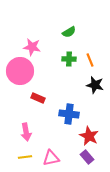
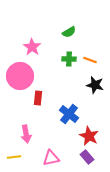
pink star: rotated 24 degrees clockwise
orange line: rotated 48 degrees counterclockwise
pink circle: moved 5 px down
red rectangle: rotated 72 degrees clockwise
blue cross: rotated 30 degrees clockwise
pink arrow: moved 2 px down
yellow line: moved 11 px left
